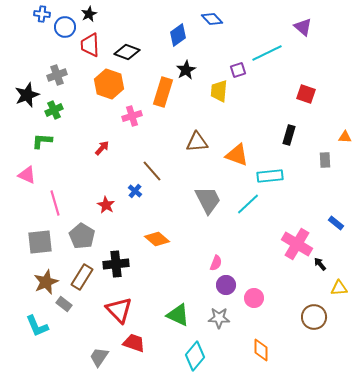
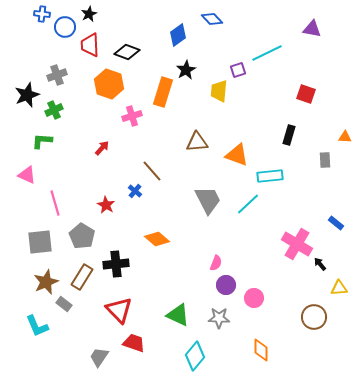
purple triangle at (303, 27): moved 9 px right, 2 px down; rotated 30 degrees counterclockwise
